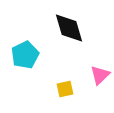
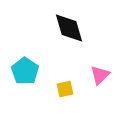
cyan pentagon: moved 16 px down; rotated 12 degrees counterclockwise
